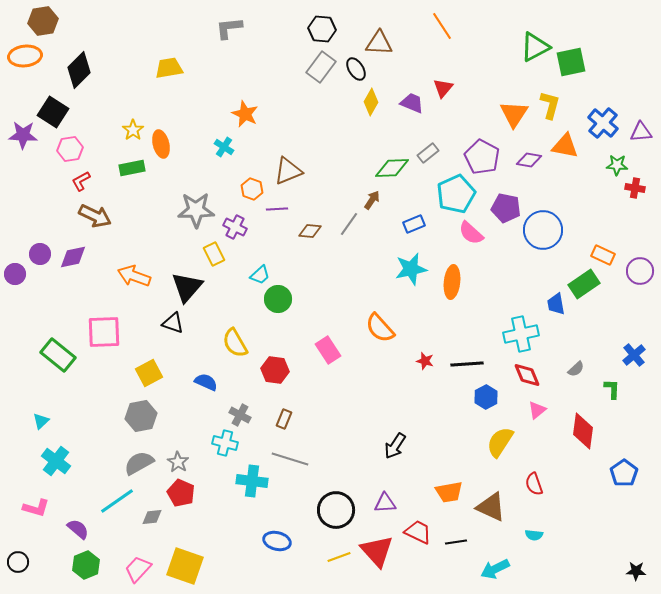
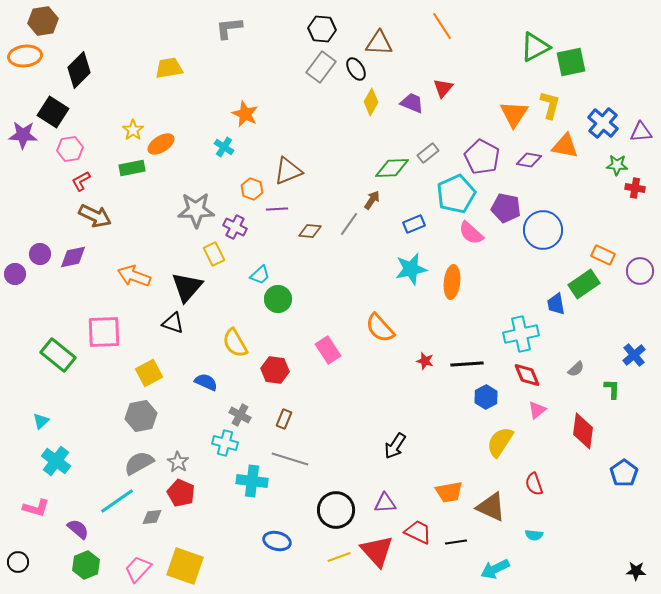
orange ellipse at (161, 144): rotated 72 degrees clockwise
